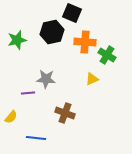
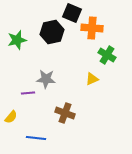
orange cross: moved 7 px right, 14 px up
